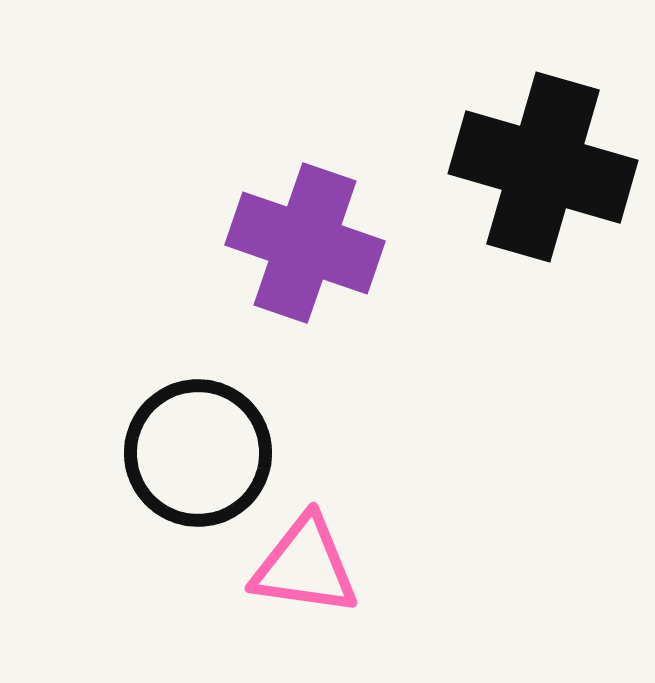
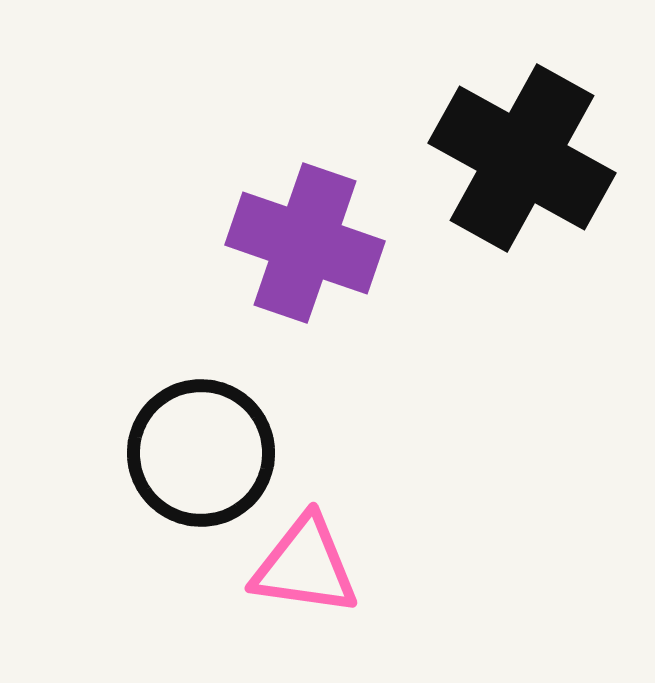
black cross: moved 21 px left, 9 px up; rotated 13 degrees clockwise
black circle: moved 3 px right
